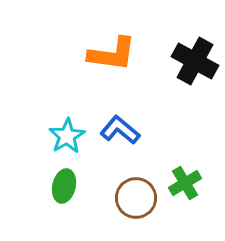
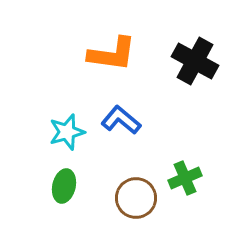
blue L-shape: moved 1 px right, 10 px up
cyan star: moved 4 px up; rotated 15 degrees clockwise
green cross: moved 5 px up; rotated 8 degrees clockwise
